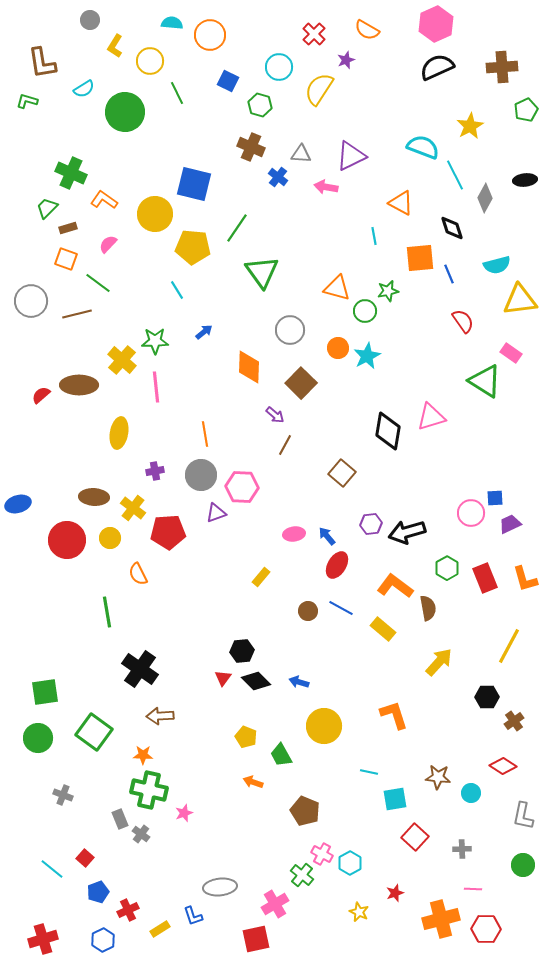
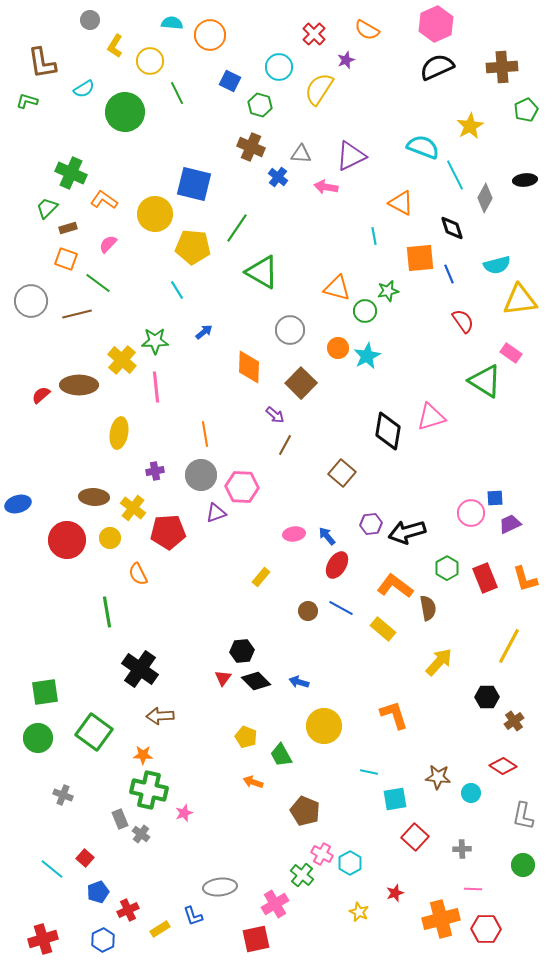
blue square at (228, 81): moved 2 px right
green triangle at (262, 272): rotated 24 degrees counterclockwise
